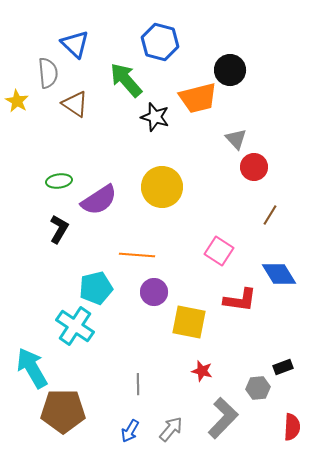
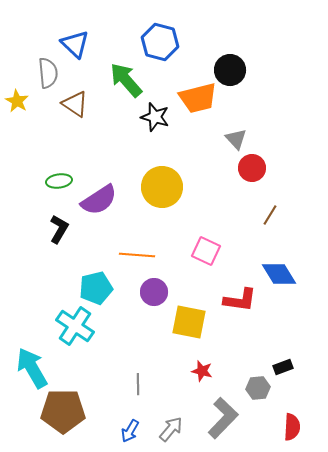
red circle: moved 2 px left, 1 px down
pink square: moved 13 px left; rotated 8 degrees counterclockwise
